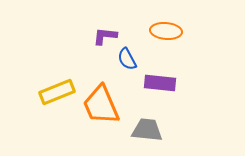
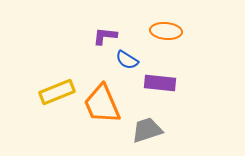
blue semicircle: moved 1 px down; rotated 30 degrees counterclockwise
orange trapezoid: moved 1 px right, 1 px up
gray trapezoid: rotated 24 degrees counterclockwise
